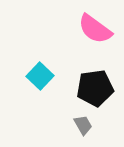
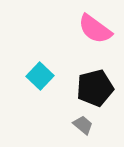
black pentagon: rotated 6 degrees counterclockwise
gray trapezoid: rotated 20 degrees counterclockwise
